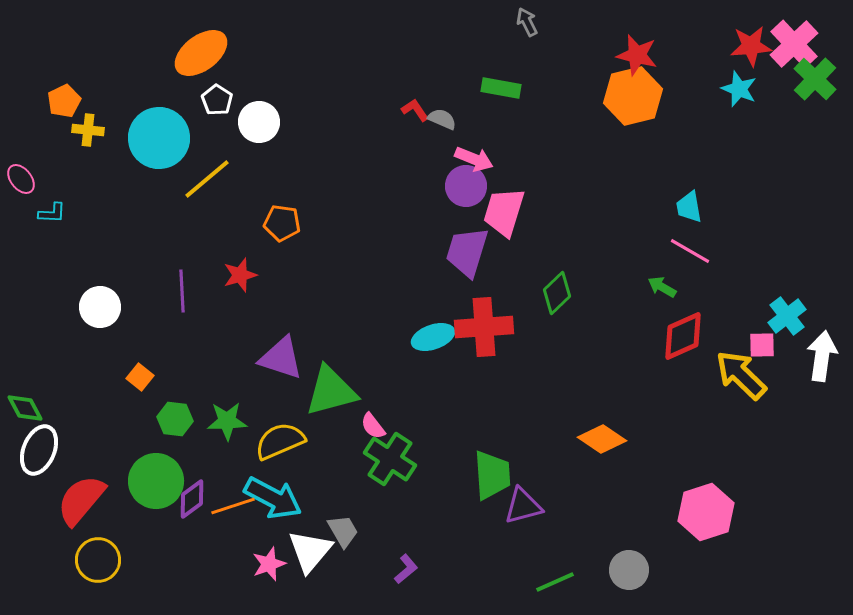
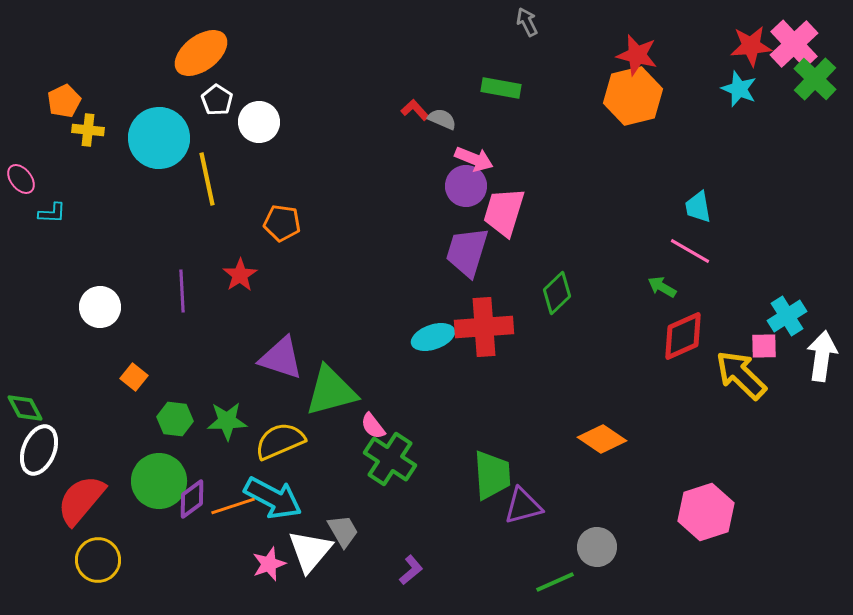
red L-shape at (415, 110): rotated 8 degrees counterclockwise
yellow line at (207, 179): rotated 62 degrees counterclockwise
cyan trapezoid at (689, 207): moved 9 px right
red star at (240, 275): rotated 16 degrees counterclockwise
cyan cross at (787, 316): rotated 6 degrees clockwise
pink square at (762, 345): moved 2 px right, 1 px down
orange square at (140, 377): moved 6 px left
green circle at (156, 481): moved 3 px right
purple L-shape at (406, 569): moved 5 px right, 1 px down
gray circle at (629, 570): moved 32 px left, 23 px up
